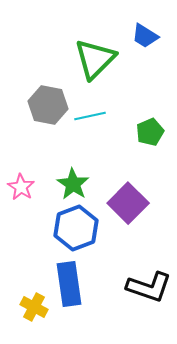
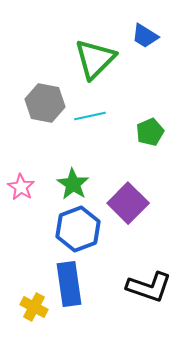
gray hexagon: moved 3 px left, 2 px up
blue hexagon: moved 2 px right, 1 px down
